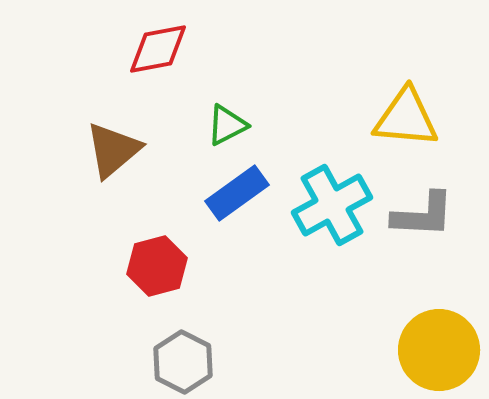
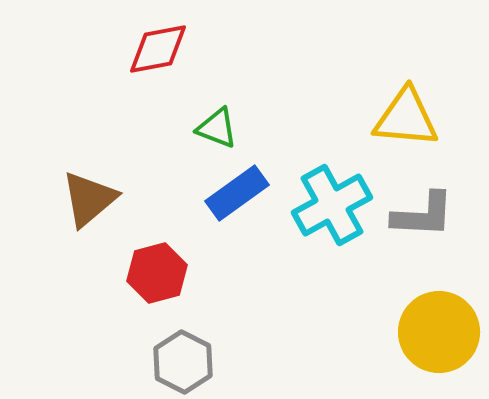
green triangle: moved 10 px left, 3 px down; rotated 48 degrees clockwise
brown triangle: moved 24 px left, 49 px down
red hexagon: moved 7 px down
yellow circle: moved 18 px up
